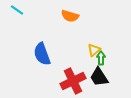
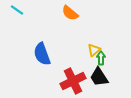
orange semicircle: moved 3 px up; rotated 24 degrees clockwise
